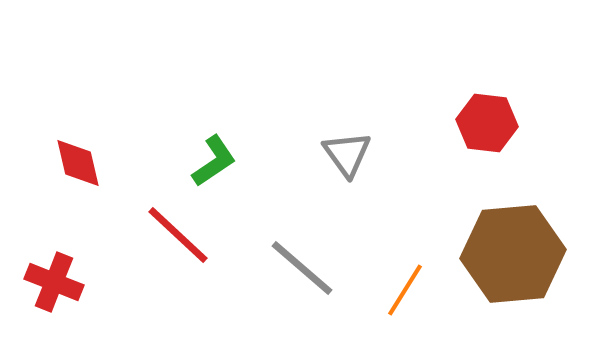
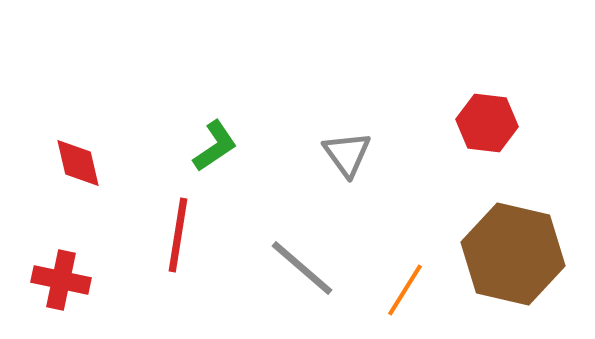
green L-shape: moved 1 px right, 15 px up
red line: rotated 56 degrees clockwise
brown hexagon: rotated 18 degrees clockwise
red cross: moved 7 px right, 2 px up; rotated 10 degrees counterclockwise
